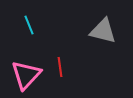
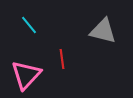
cyan line: rotated 18 degrees counterclockwise
red line: moved 2 px right, 8 px up
